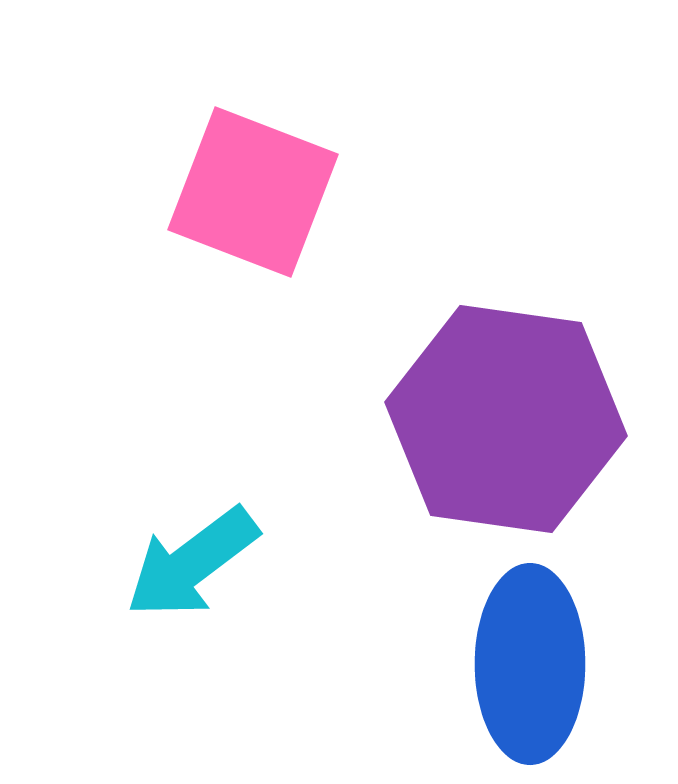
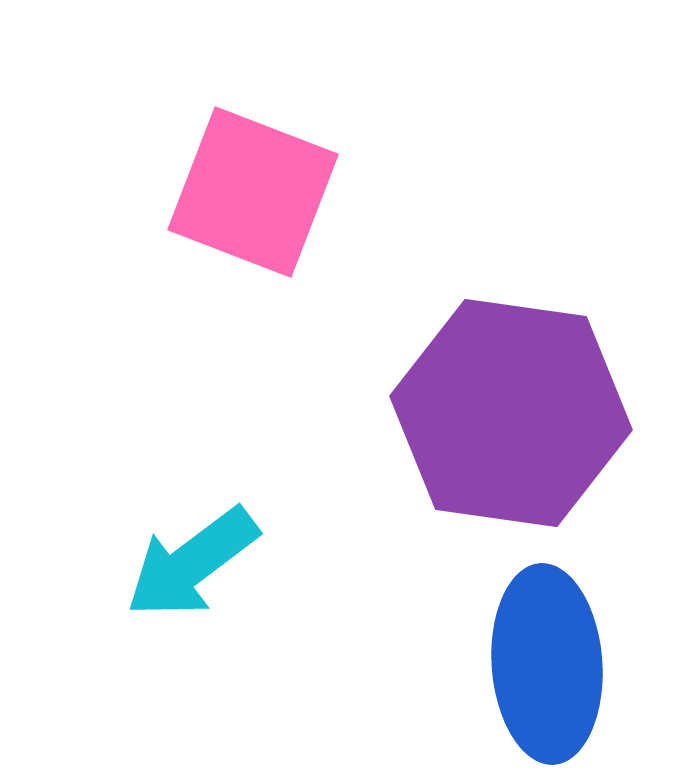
purple hexagon: moved 5 px right, 6 px up
blue ellipse: moved 17 px right; rotated 4 degrees counterclockwise
